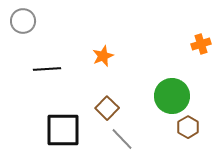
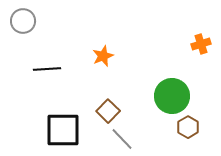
brown square: moved 1 px right, 3 px down
